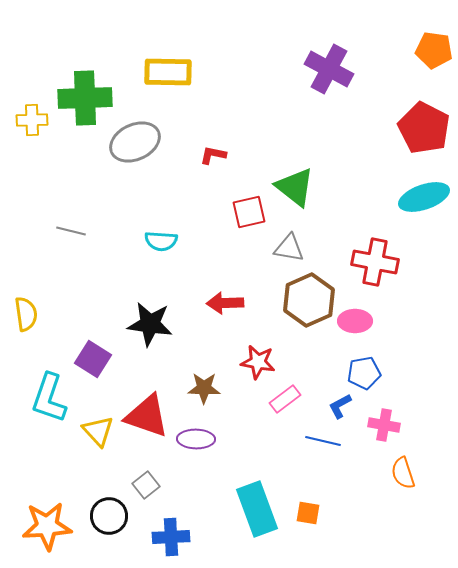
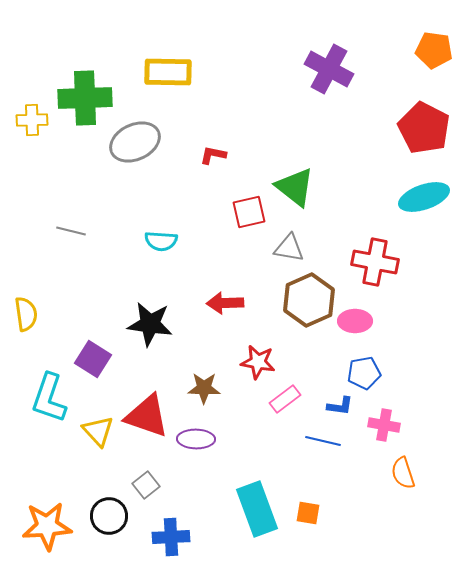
blue L-shape: rotated 144 degrees counterclockwise
